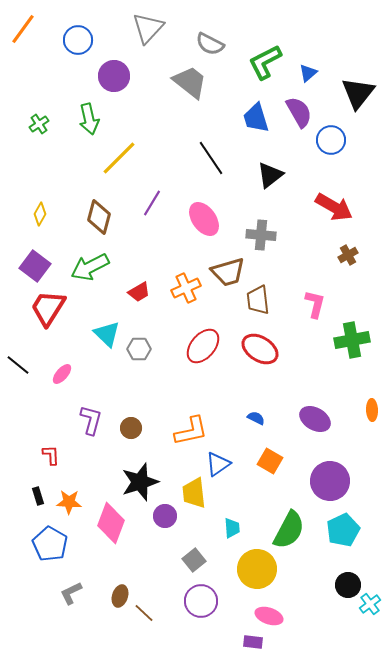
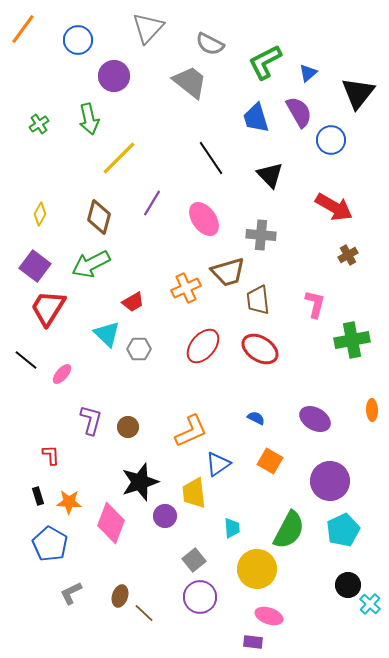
black triangle at (270, 175): rotated 36 degrees counterclockwise
green arrow at (90, 267): moved 1 px right, 3 px up
red trapezoid at (139, 292): moved 6 px left, 10 px down
black line at (18, 365): moved 8 px right, 5 px up
brown circle at (131, 428): moved 3 px left, 1 px up
orange L-shape at (191, 431): rotated 12 degrees counterclockwise
purple circle at (201, 601): moved 1 px left, 4 px up
cyan cross at (370, 604): rotated 10 degrees counterclockwise
